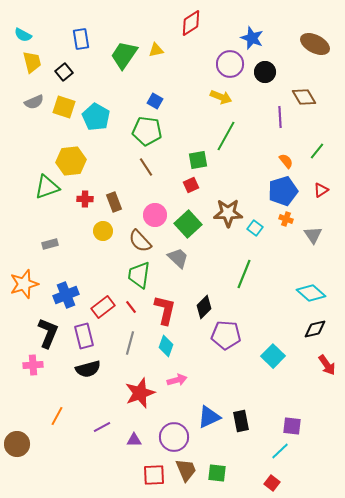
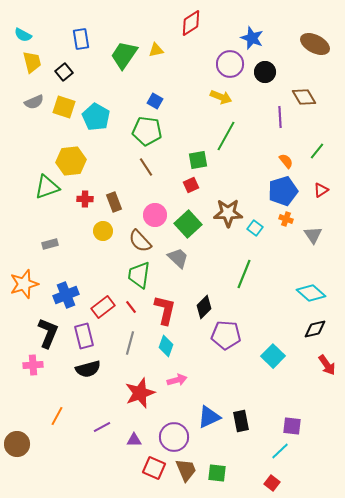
red square at (154, 475): moved 7 px up; rotated 25 degrees clockwise
